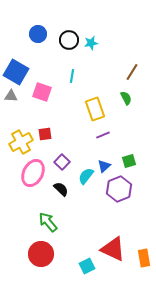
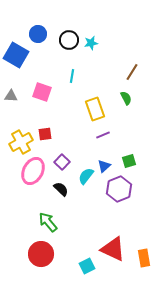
blue square: moved 17 px up
pink ellipse: moved 2 px up
